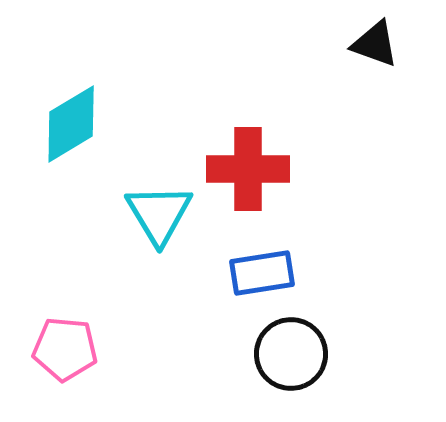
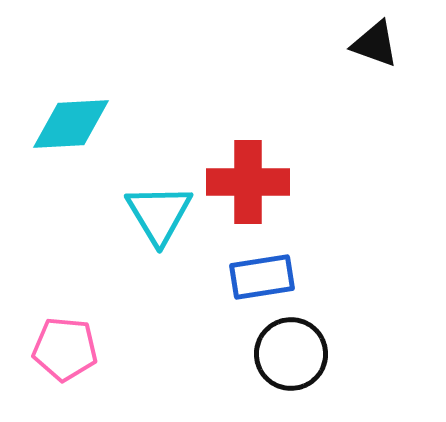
cyan diamond: rotated 28 degrees clockwise
red cross: moved 13 px down
blue rectangle: moved 4 px down
